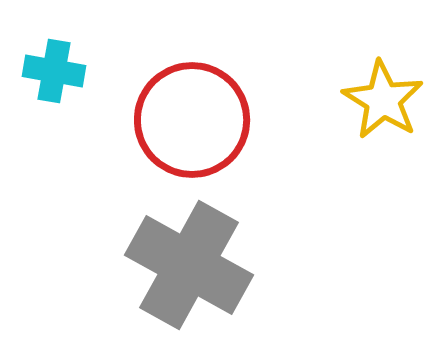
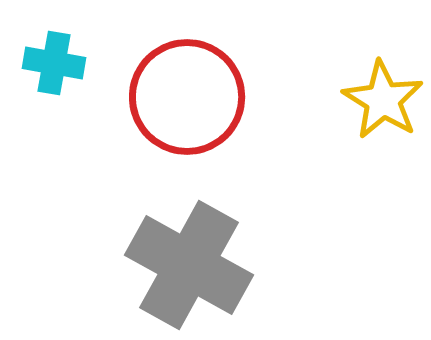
cyan cross: moved 8 px up
red circle: moved 5 px left, 23 px up
